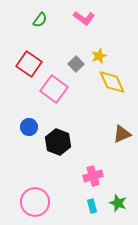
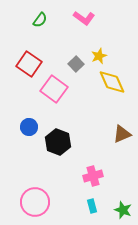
green star: moved 5 px right, 7 px down
